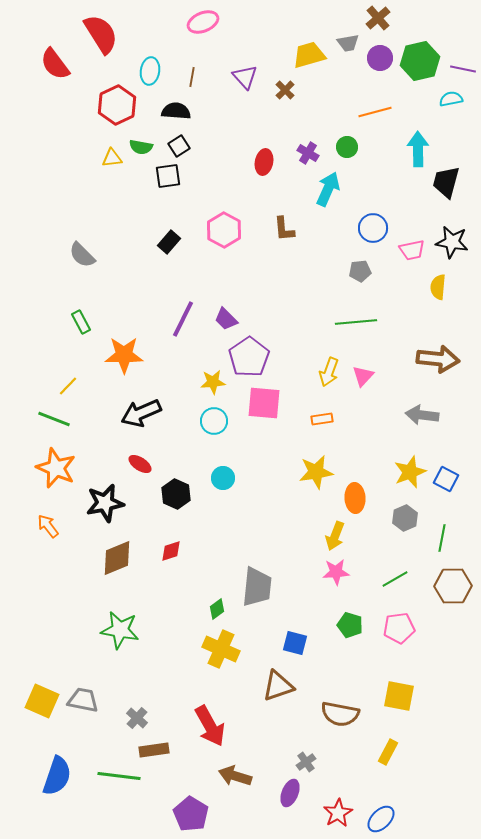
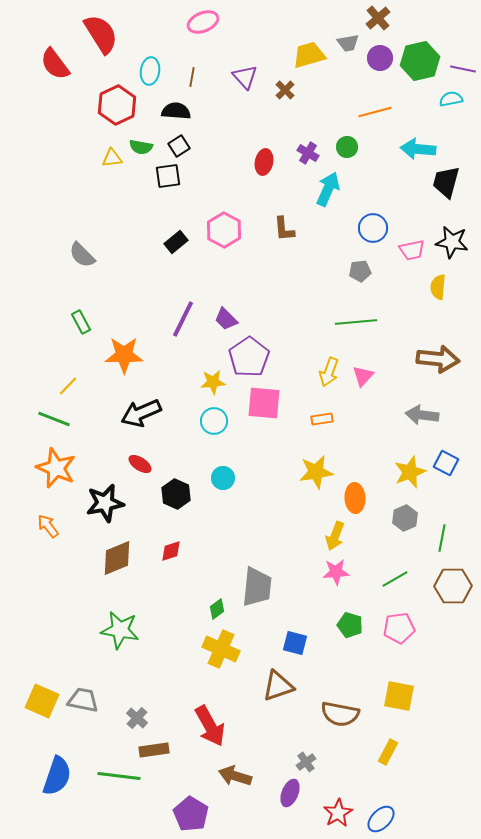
cyan arrow at (418, 149): rotated 84 degrees counterclockwise
black rectangle at (169, 242): moved 7 px right; rotated 10 degrees clockwise
blue square at (446, 479): moved 16 px up
